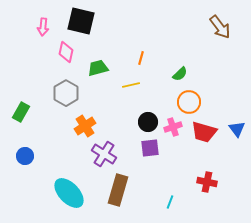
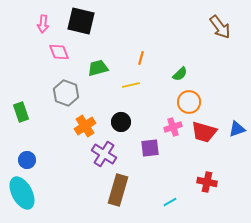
pink arrow: moved 3 px up
pink diamond: moved 7 px left; rotated 35 degrees counterclockwise
gray hexagon: rotated 10 degrees counterclockwise
green rectangle: rotated 48 degrees counterclockwise
black circle: moved 27 px left
blue triangle: rotated 48 degrees clockwise
blue circle: moved 2 px right, 4 px down
cyan ellipse: moved 47 px left; rotated 16 degrees clockwise
cyan line: rotated 40 degrees clockwise
